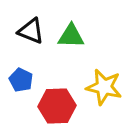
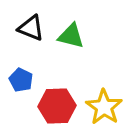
black triangle: moved 3 px up
green triangle: rotated 12 degrees clockwise
yellow star: moved 20 px down; rotated 21 degrees clockwise
